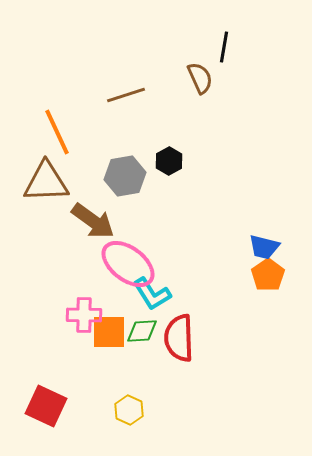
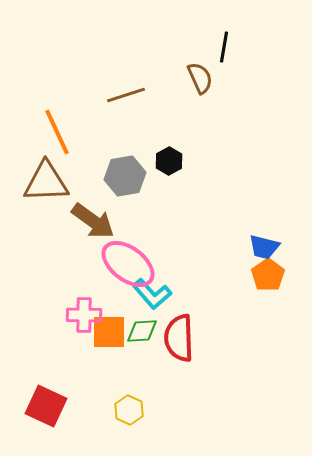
cyan L-shape: rotated 9 degrees counterclockwise
